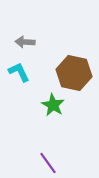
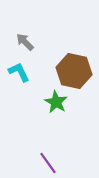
gray arrow: rotated 42 degrees clockwise
brown hexagon: moved 2 px up
green star: moved 3 px right, 3 px up
